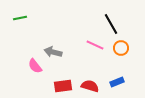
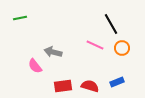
orange circle: moved 1 px right
